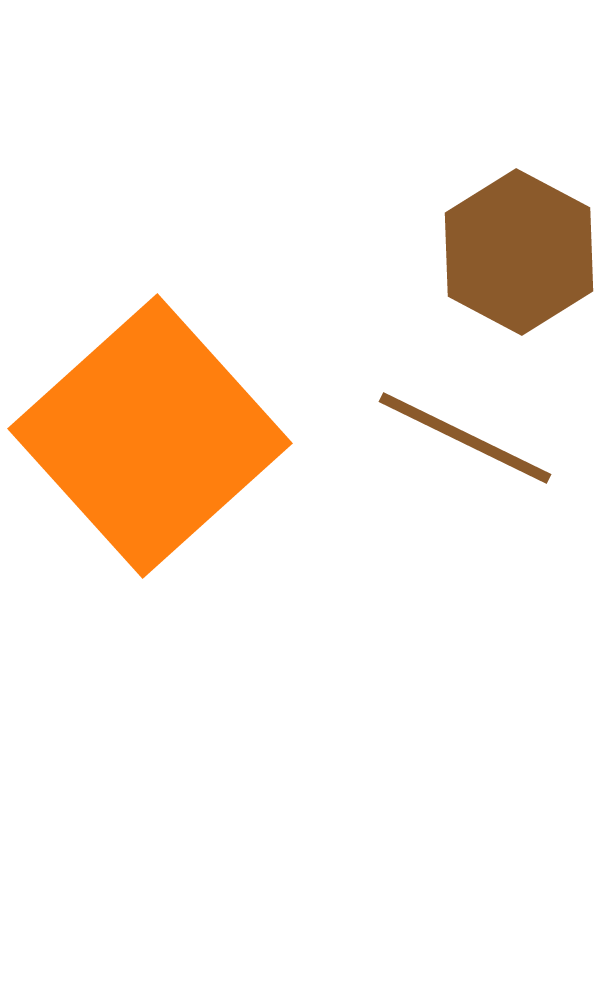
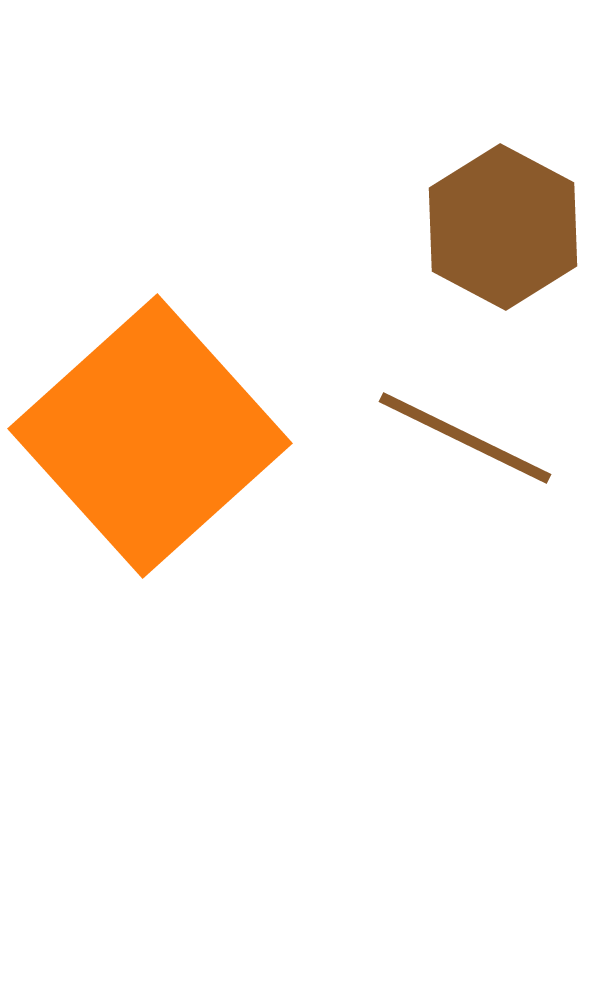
brown hexagon: moved 16 px left, 25 px up
